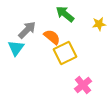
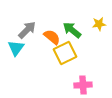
green arrow: moved 7 px right, 16 px down
pink cross: rotated 36 degrees clockwise
